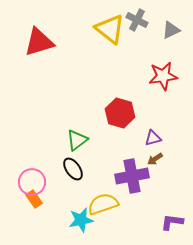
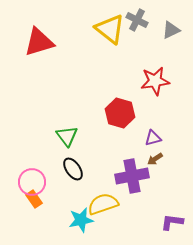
red star: moved 8 px left, 5 px down
green triangle: moved 10 px left, 4 px up; rotated 30 degrees counterclockwise
